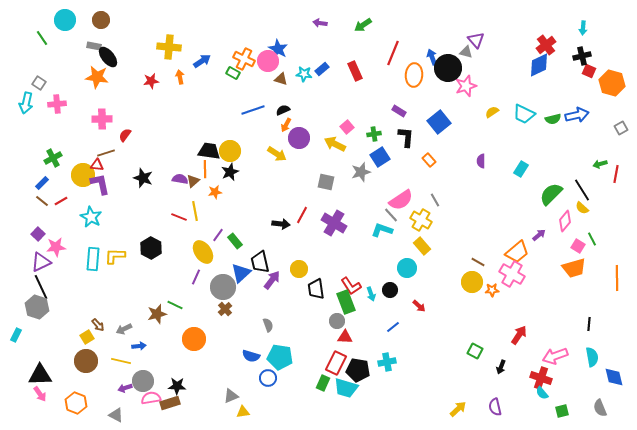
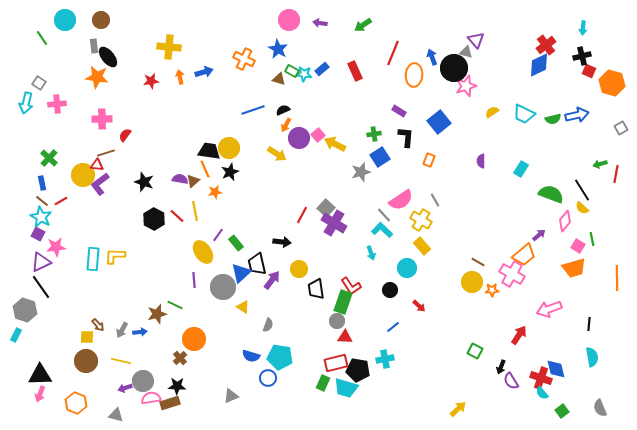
gray rectangle at (94, 46): rotated 72 degrees clockwise
blue arrow at (202, 61): moved 2 px right, 11 px down; rotated 18 degrees clockwise
pink circle at (268, 61): moved 21 px right, 41 px up
black circle at (448, 68): moved 6 px right
green rectangle at (233, 73): moved 59 px right, 2 px up
brown triangle at (281, 79): moved 2 px left
pink square at (347, 127): moved 29 px left, 8 px down
yellow circle at (230, 151): moved 1 px left, 3 px up
green cross at (53, 158): moved 4 px left; rotated 18 degrees counterclockwise
orange rectangle at (429, 160): rotated 64 degrees clockwise
orange line at (205, 169): rotated 24 degrees counterclockwise
black star at (143, 178): moved 1 px right, 4 px down
gray square at (326, 182): moved 26 px down; rotated 30 degrees clockwise
blue rectangle at (42, 183): rotated 56 degrees counterclockwise
purple L-shape at (100, 184): rotated 115 degrees counterclockwise
green semicircle at (551, 194): rotated 65 degrees clockwise
gray line at (391, 215): moved 7 px left
cyan star at (91, 217): moved 50 px left
red line at (179, 217): moved 2 px left, 1 px up; rotated 21 degrees clockwise
black arrow at (281, 224): moved 1 px right, 18 px down
cyan L-shape at (382, 230): rotated 25 degrees clockwise
purple square at (38, 234): rotated 16 degrees counterclockwise
green line at (592, 239): rotated 16 degrees clockwise
green rectangle at (235, 241): moved 1 px right, 2 px down
black hexagon at (151, 248): moved 3 px right, 29 px up
orange trapezoid at (517, 252): moved 7 px right, 3 px down
black trapezoid at (260, 262): moved 3 px left, 2 px down
purple line at (196, 277): moved 2 px left, 3 px down; rotated 28 degrees counterclockwise
black line at (41, 287): rotated 10 degrees counterclockwise
cyan arrow at (371, 294): moved 41 px up
green rectangle at (346, 302): moved 3 px left; rotated 40 degrees clockwise
gray hexagon at (37, 307): moved 12 px left, 3 px down
brown cross at (225, 309): moved 45 px left, 49 px down
gray semicircle at (268, 325): rotated 40 degrees clockwise
gray arrow at (124, 329): moved 2 px left, 1 px down; rotated 35 degrees counterclockwise
yellow square at (87, 337): rotated 32 degrees clockwise
blue arrow at (139, 346): moved 1 px right, 14 px up
pink arrow at (555, 356): moved 6 px left, 47 px up
cyan cross at (387, 362): moved 2 px left, 3 px up
red rectangle at (336, 363): rotated 50 degrees clockwise
blue diamond at (614, 377): moved 58 px left, 8 px up
pink arrow at (40, 394): rotated 56 degrees clockwise
purple semicircle at (495, 407): moved 16 px right, 26 px up; rotated 18 degrees counterclockwise
green square at (562, 411): rotated 24 degrees counterclockwise
yellow triangle at (243, 412): moved 105 px up; rotated 40 degrees clockwise
gray triangle at (116, 415): rotated 14 degrees counterclockwise
